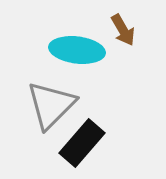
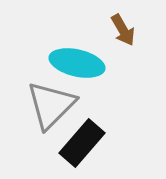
cyan ellipse: moved 13 px down; rotated 6 degrees clockwise
